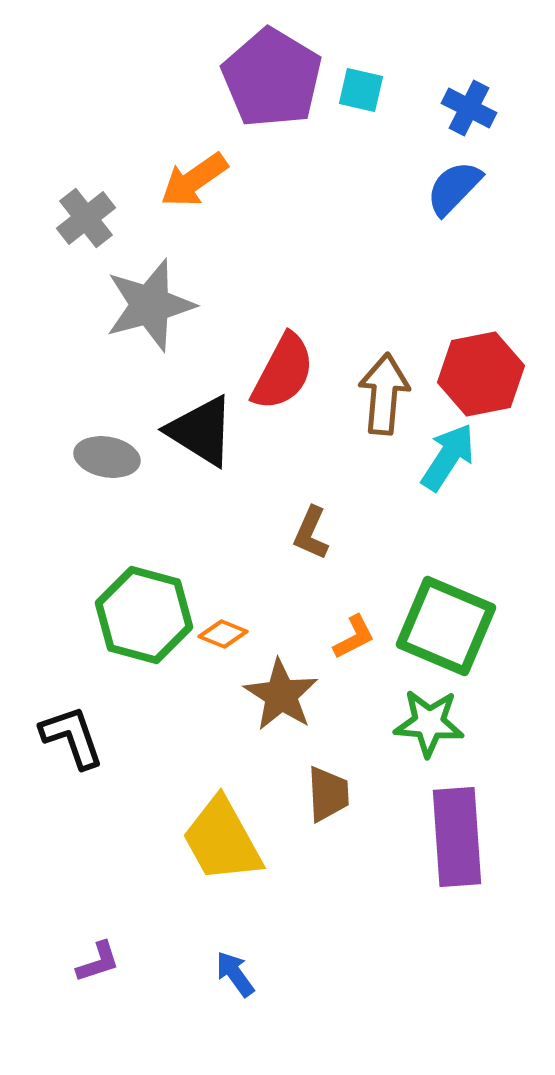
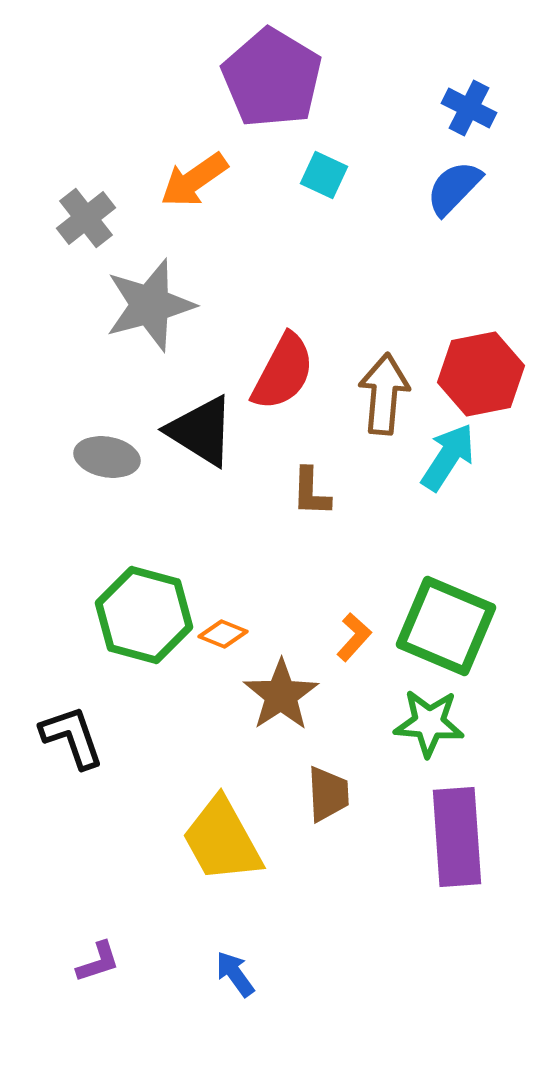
cyan square: moved 37 px left, 85 px down; rotated 12 degrees clockwise
brown L-shape: moved 41 px up; rotated 22 degrees counterclockwise
orange L-shape: rotated 21 degrees counterclockwise
brown star: rotated 6 degrees clockwise
